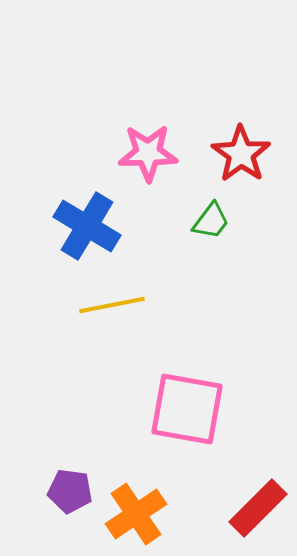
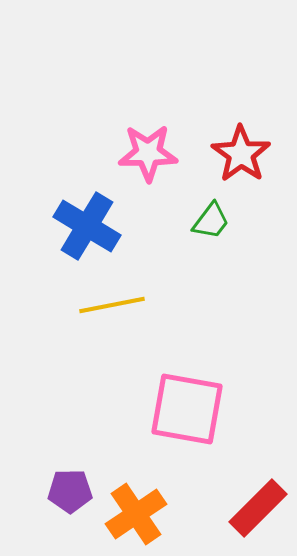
purple pentagon: rotated 9 degrees counterclockwise
